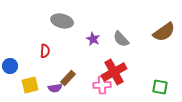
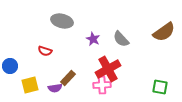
red semicircle: rotated 104 degrees clockwise
red cross: moved 6 px left, 3 px up
